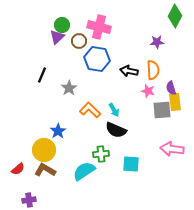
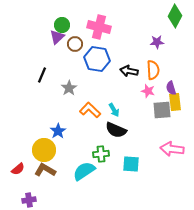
brown circle: moved 4 px left, 3 px down
